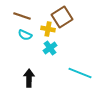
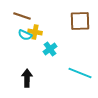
brown square: moved 18 px right, 4 px down; rotated 30 degrees clockwise
yellow cross: moved 13 px left, 3 px down
cyan cross: moved 1 px down
black arrow: moved 2 px left
